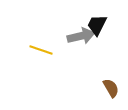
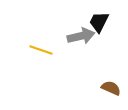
black trapezoid: moved 2 px right, 3 px up
brown semicircle: rotated 36 degrees counterclockwise
